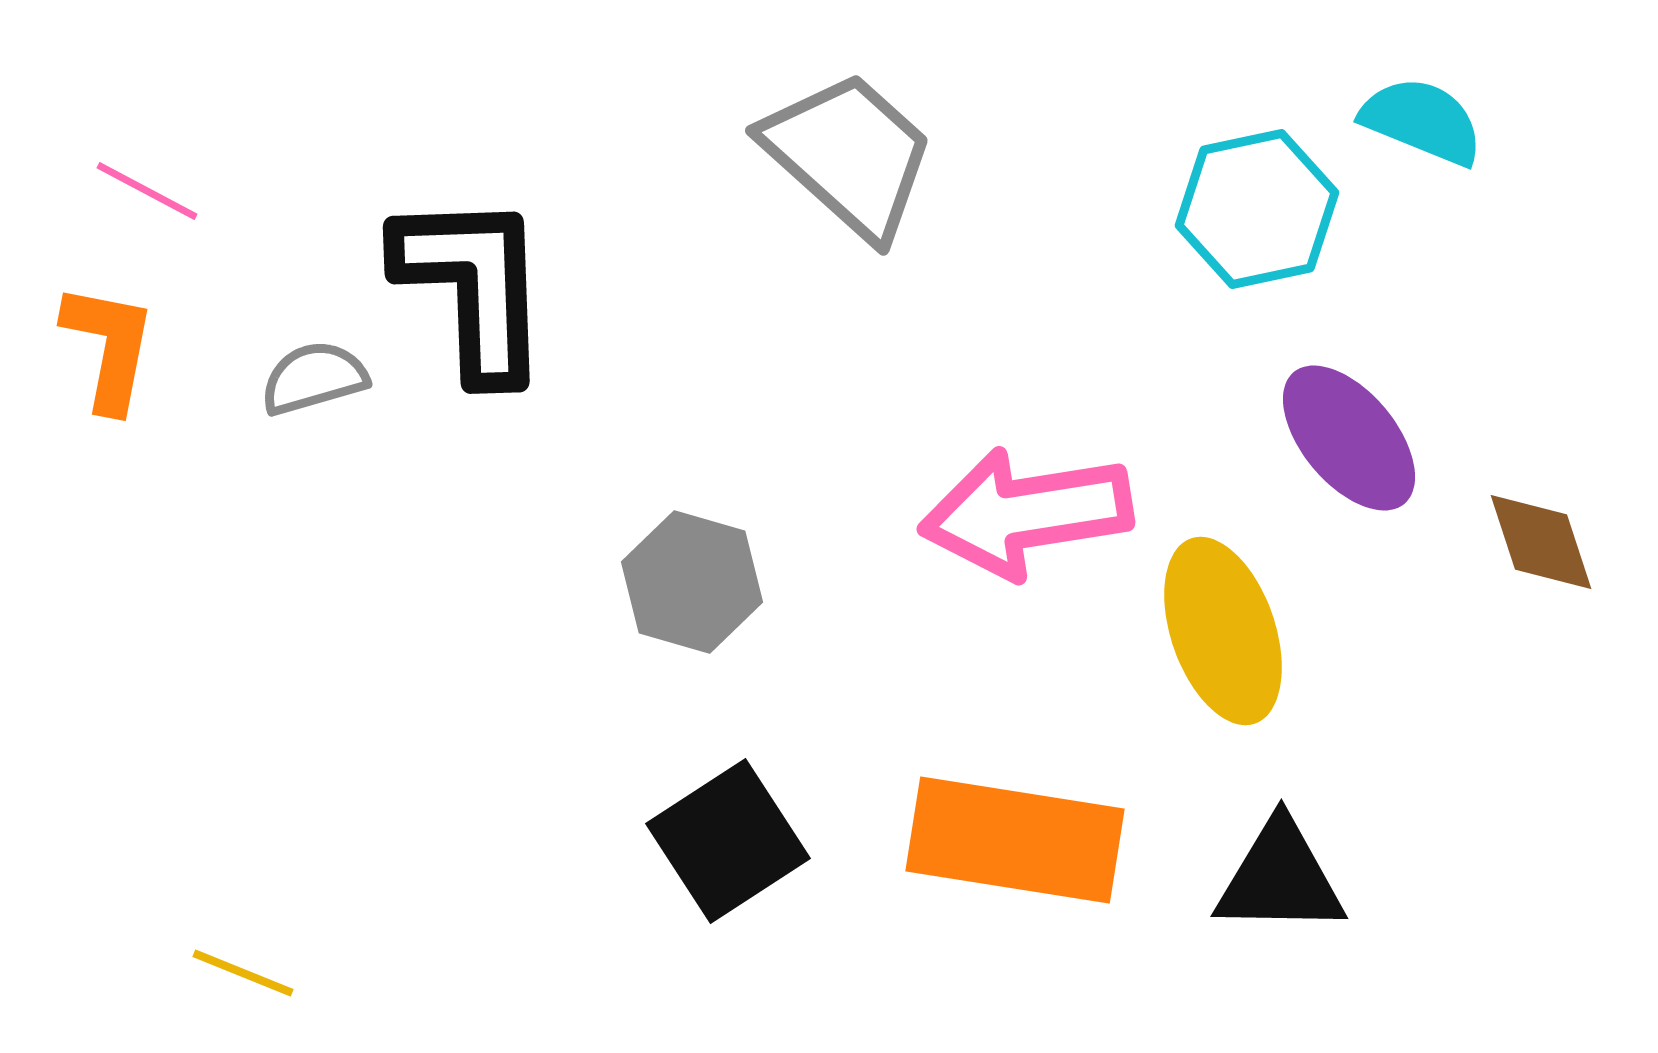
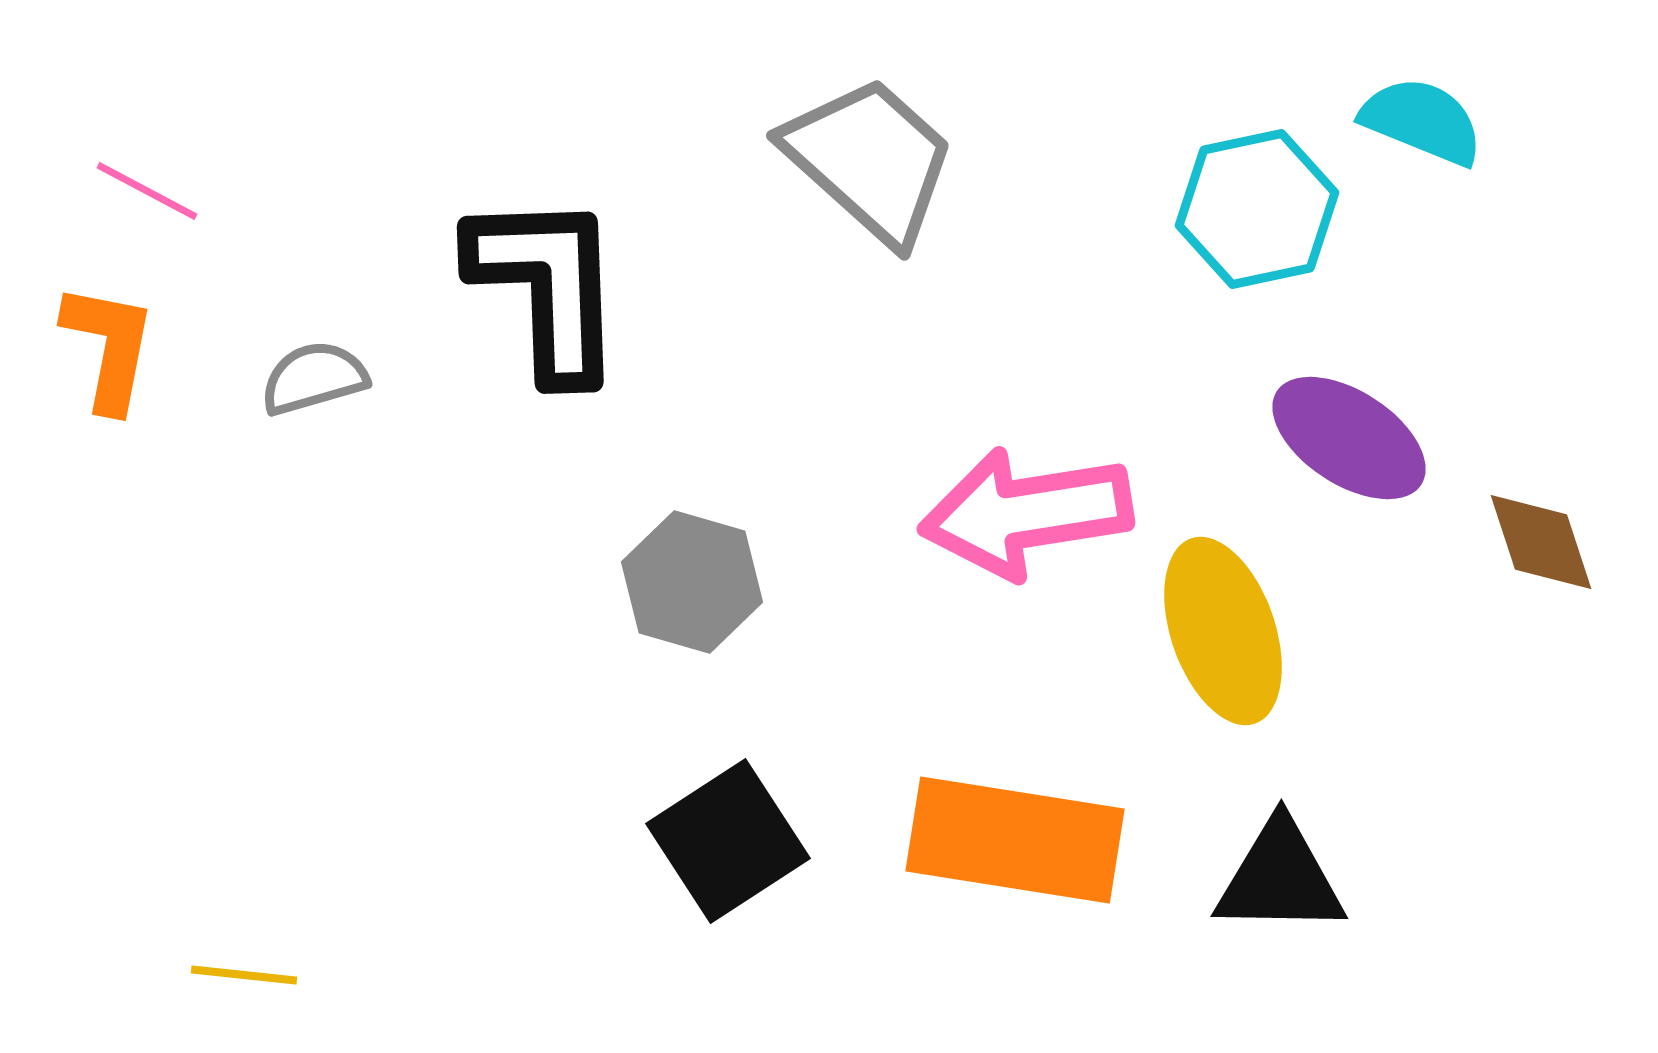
gray trapezoid: moved 21 px right, 5 px down
black L-shape: moved 74 px right
purple ellipse: rotated 17 degrees counterclockwise
yellow line: moved 1 px right, 2 px down; rotated 16 degrees counterclockwise
